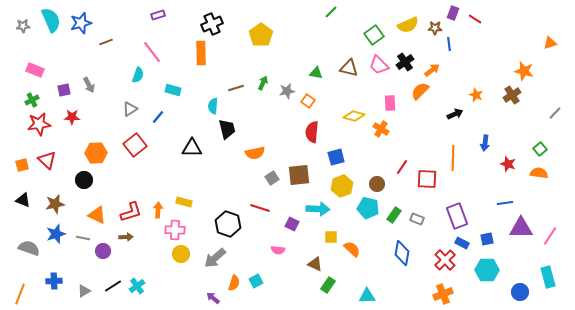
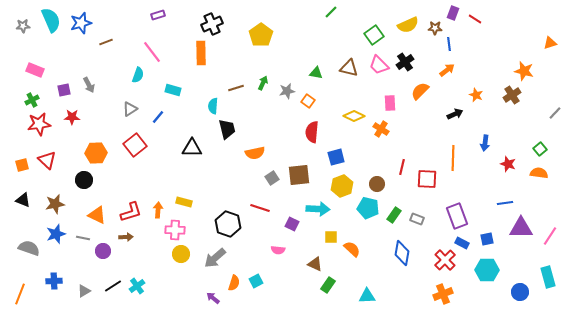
orange arrow at (432, 70): moved 15 px right
yellow diamond at (354, 116): rotated 10 degrees clockwise
red line at (402, 167): rotated 21 degrees counterclockwise
